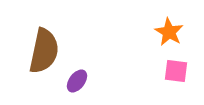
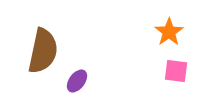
orange star: rotated 8 degrees clockwise
brown semicircle: moved 1 px left
